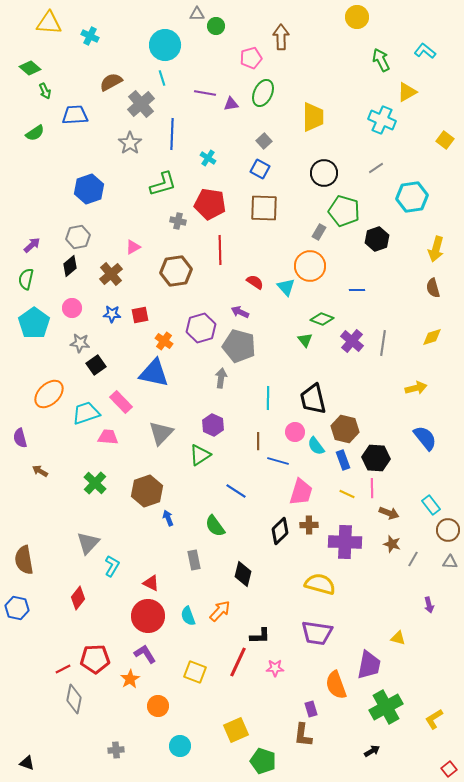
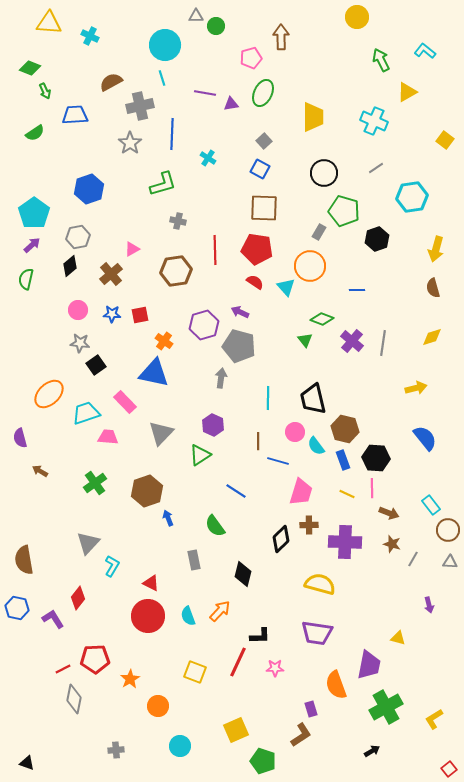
gray triangle at (197, 14): moved 1 px left, 2 px down
green diamond at (30, 68): rotated 20 degrees counterclockwise
gray cross at (141, 104): moved 1 px left, 2 px down; rotated 28 degrees clockwise
cyan cross at (382, 120): moved 8 px left, 1 px down
red pentagon at (210, 204): moved 47 px right, 45 px down
pink triangle at (133, 247): moved 1 px left, 2 px down
red line at (220, 250): moved 5 px left
pink circle at (72, 308): moved 6 px right, 2 px down
cyan pentagon at (34, 323): moved 110 px up
purple hexagon at (201, 328): moved 3 px right, 3 px up
pink rectangle at (121, 402): moved 4 px right
green cross at (95, 483): rotated 10 degrees clockwise
black diamond at (280, 531): moved 1 px right, 8 px down
purple L-shape at (145, 654): moved 92 px left, 35 px up
brown L-shape at (303, 735): moved 2 px left; rotated 130 degrees counterclockwise
